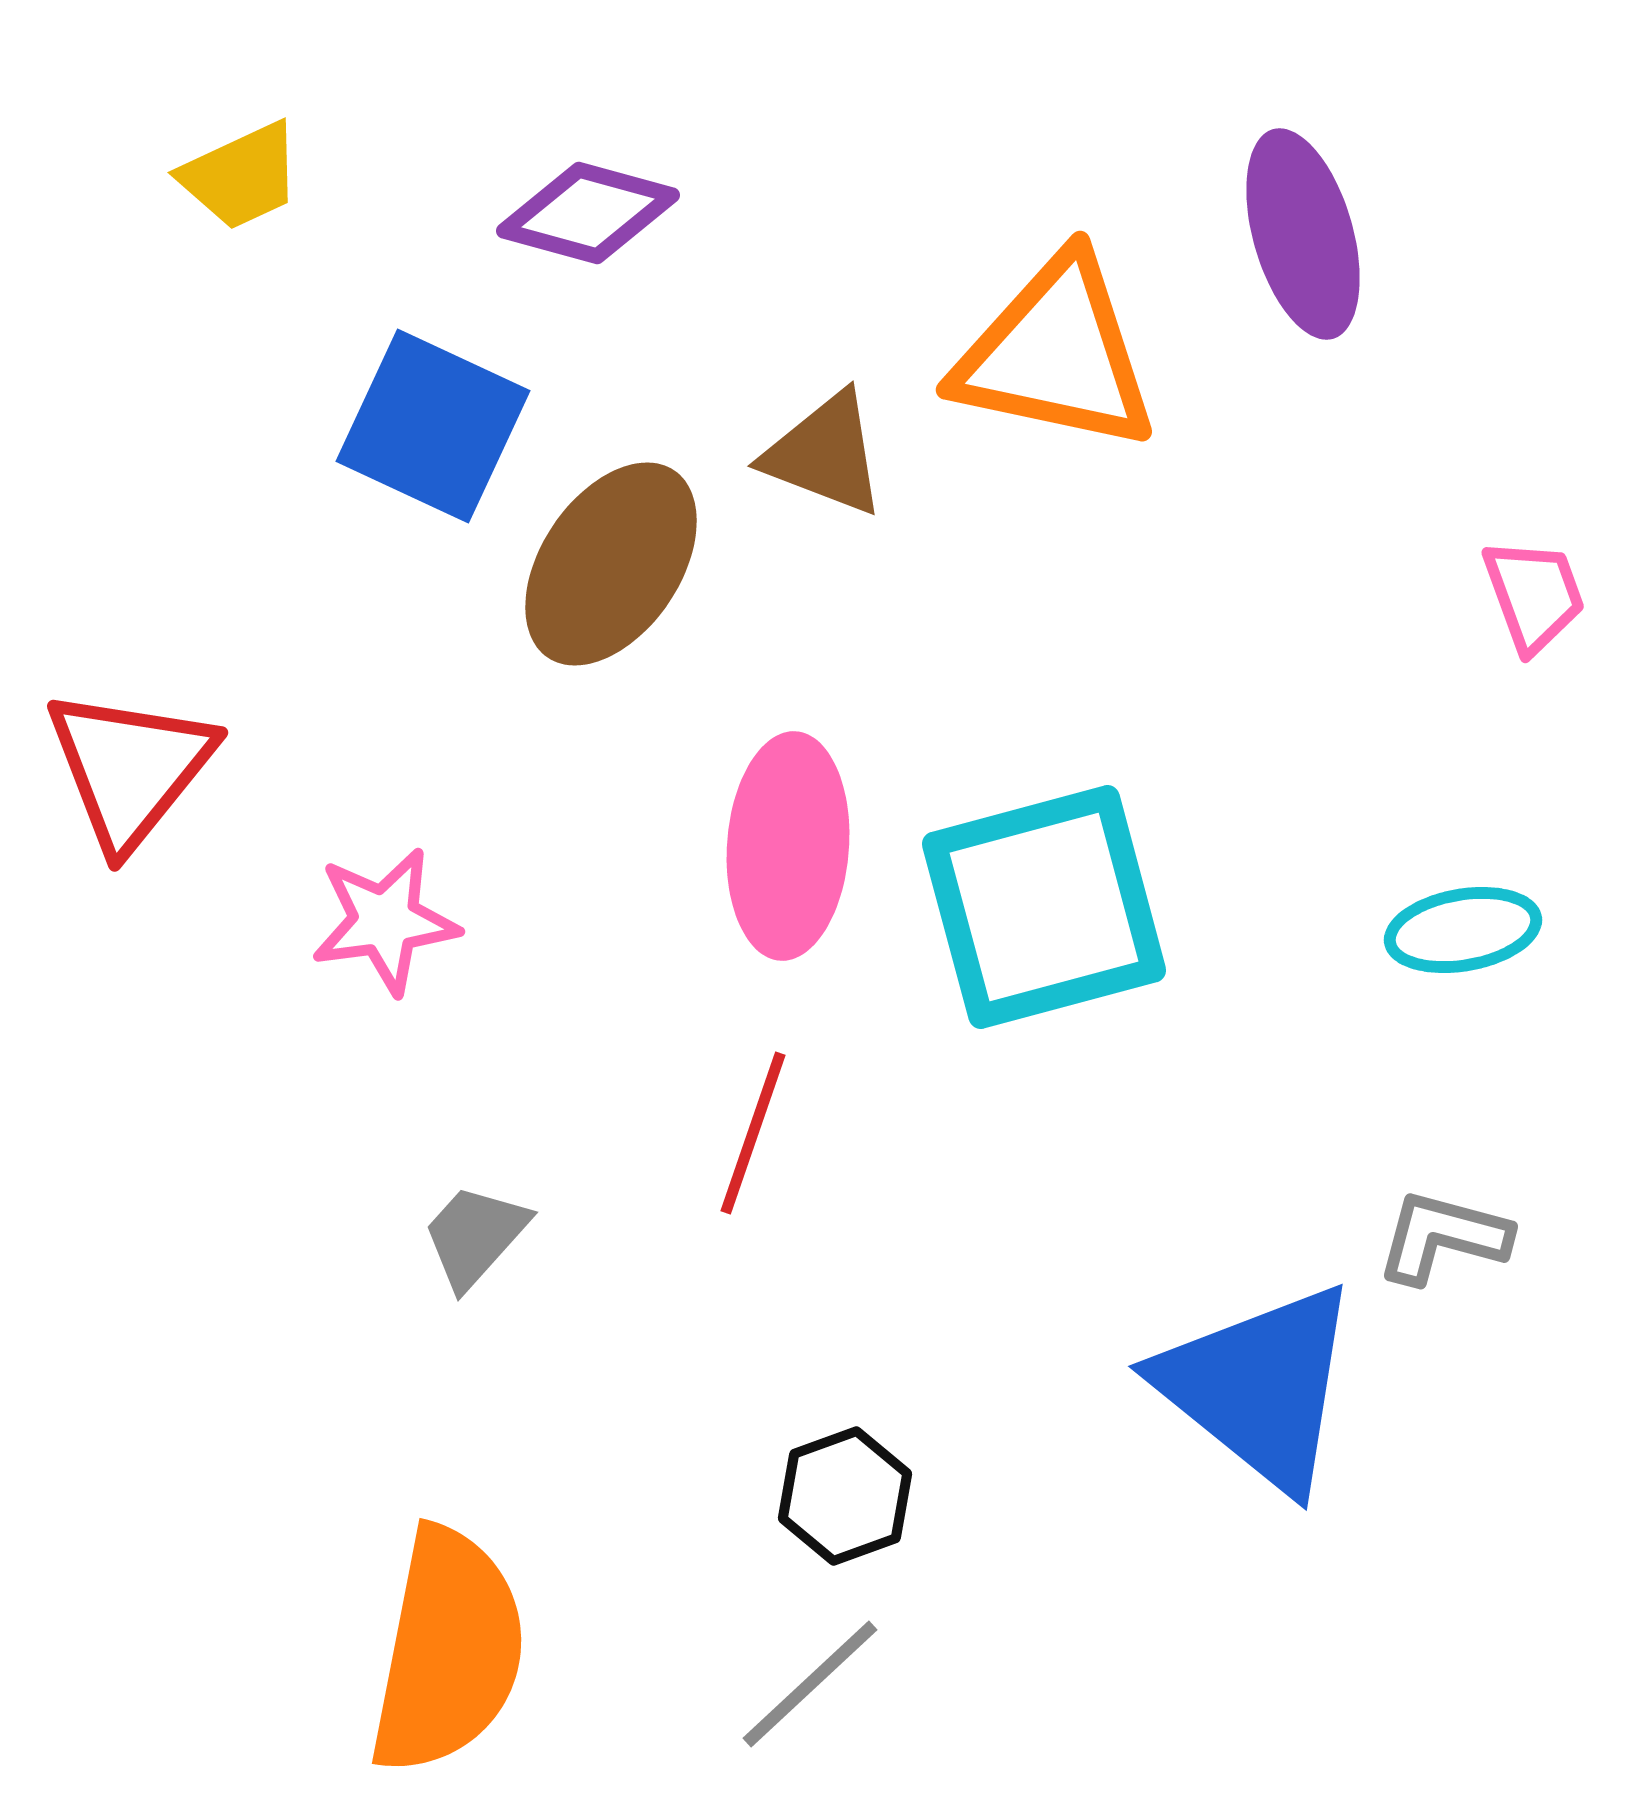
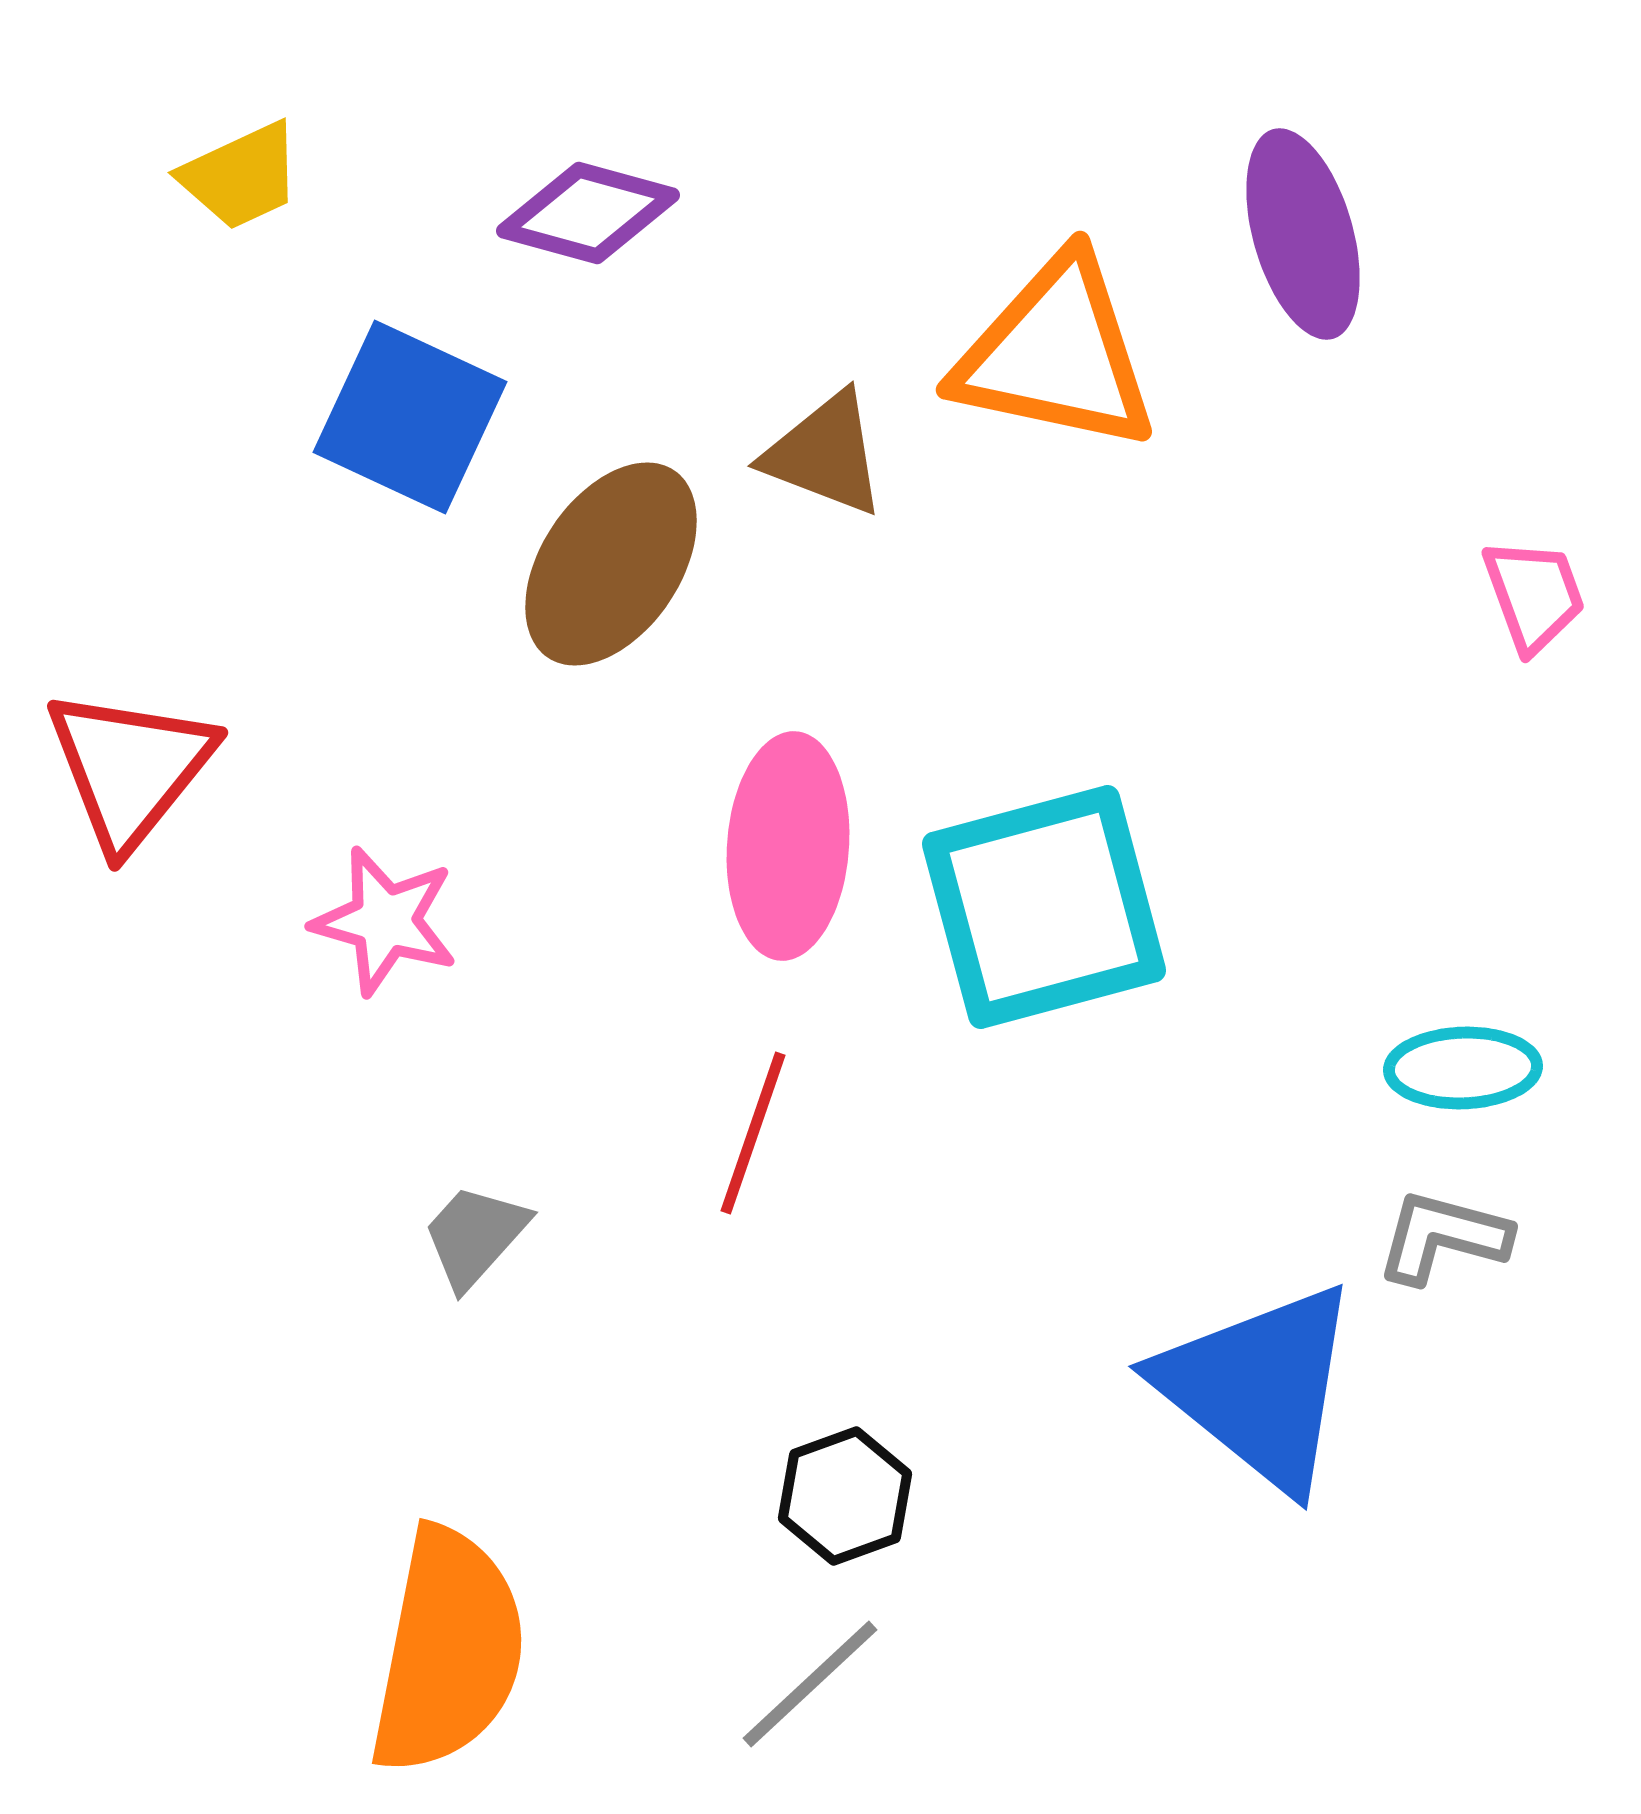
blue square: moved 23 px left, 9 px up
pink star: rotated 24 degrees clockwise
cyan ellipse: moved 138 px down; rotated 8 degrees clockwise
